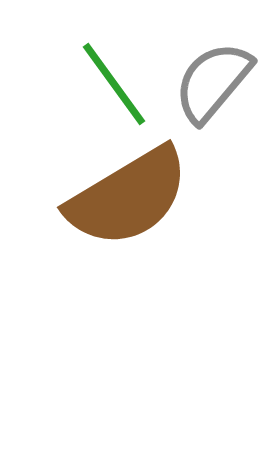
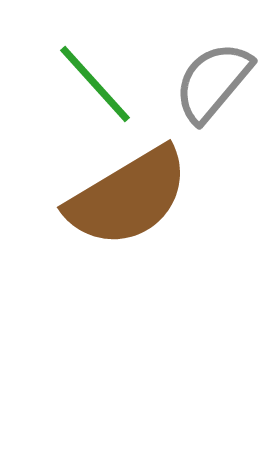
green line: moved 19 px left; rotated 6 degrees counterclockwise
